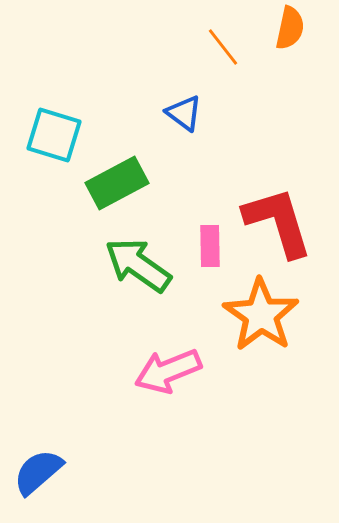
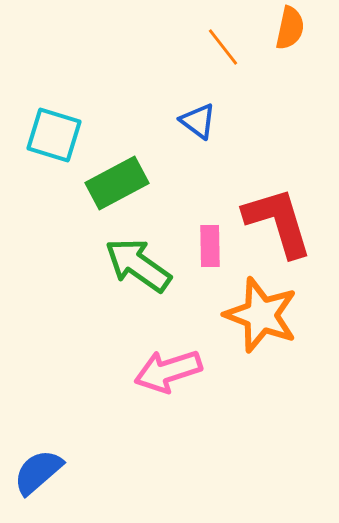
blue triangle: moved 14 px right, 8 px down
orange star: rotated 14 degrees counterclockwise
pink arrow: rotated 4 degrees clockwise
